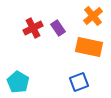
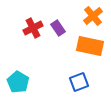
orange rectangle: moved 1 px right, 1 px up
